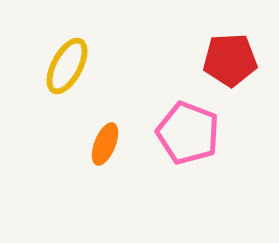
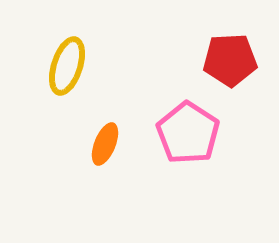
yellow ellipse: rotated 10 degrees counterclockwise
pink pentagon: rotated 12 degrees clockwise
